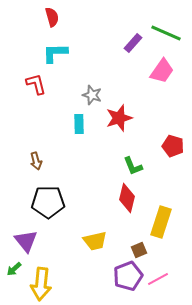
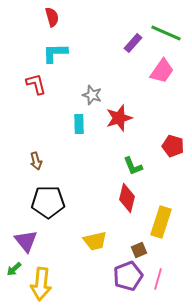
pink line: rotated 45 degrees counterclockwise
